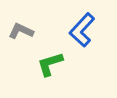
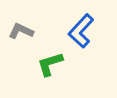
blue L-shape: moved 1 px left, 1 px down
